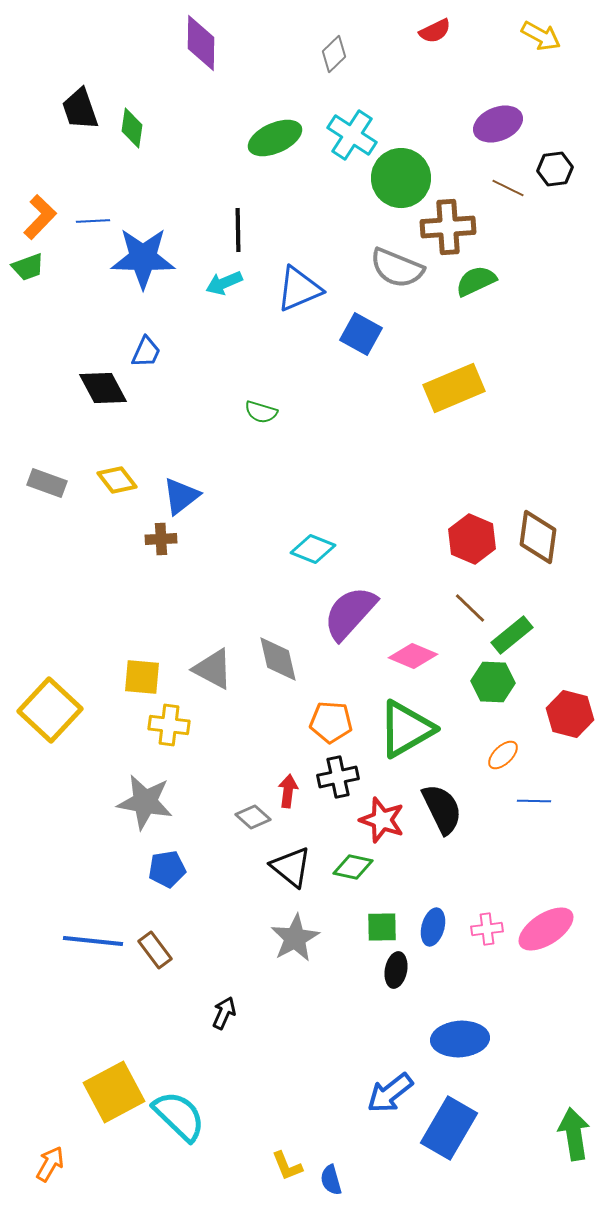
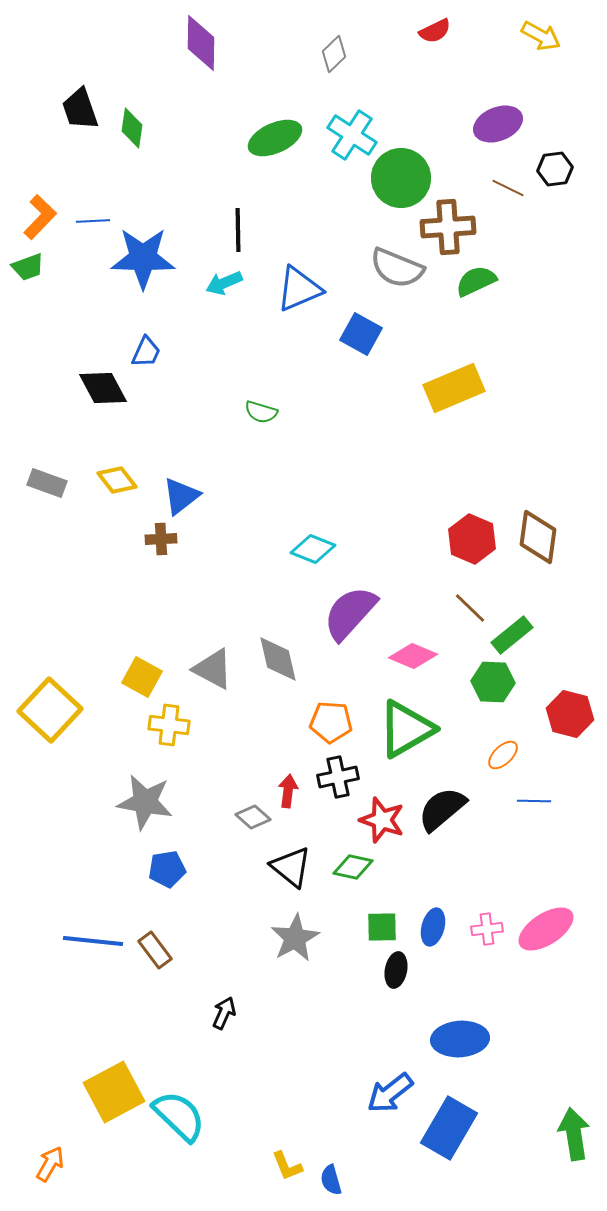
yellow square at (142, 677): rotated 24 degrees clockwise
black semicircle at (442, 809): rotated 104 degrees counterclockwise
